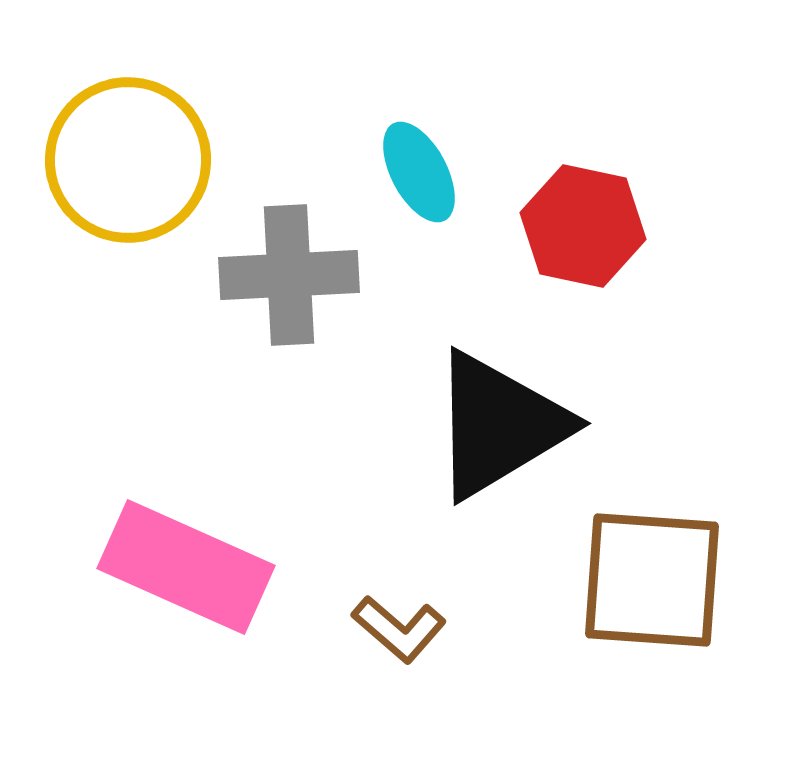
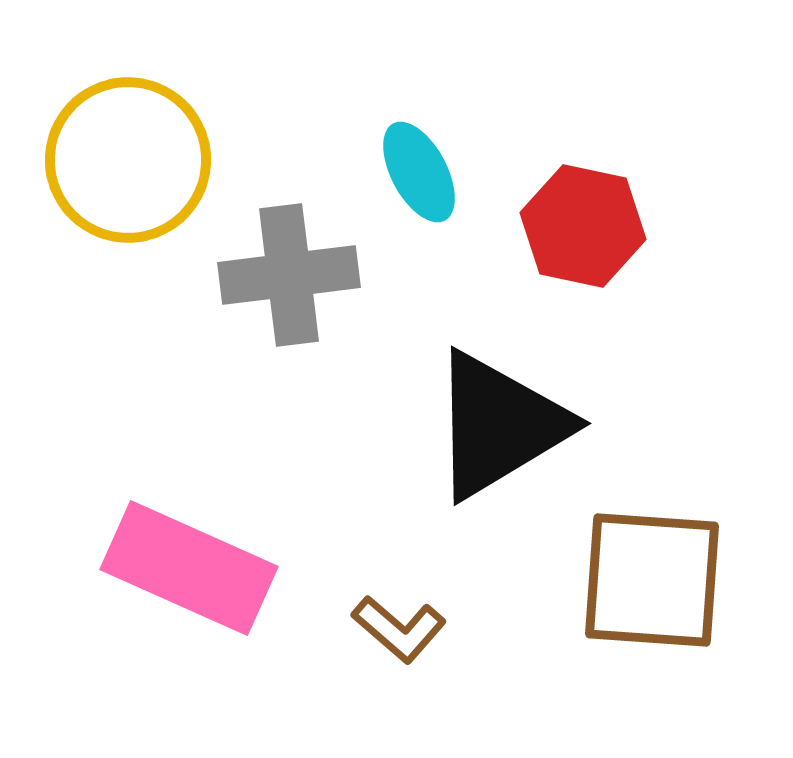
gray cross: rotated 4 degrees counterclockwise
pink rectangle: moved 3 px right, 1 px down
